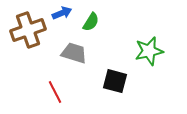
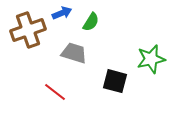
green star: moved 2 px right, 8 px down
red line: rotated 25 degrees counterclockwise
